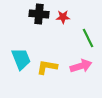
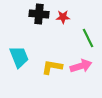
cyan trapezoid: moved 2 px left, 2 px up
yellow L-shape: moved 5 px right
